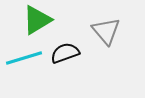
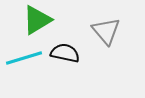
black semicircle: rotated 32 degrees clockwise
